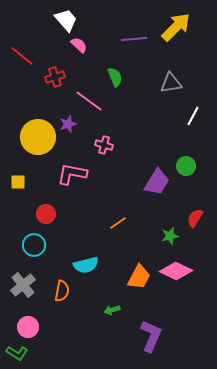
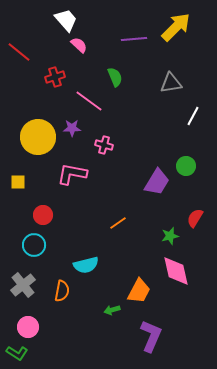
red line: moved 3 px left, 4 px up
purple star: moved 4 px right, 4 px down; rotated 18 degrees clockwise
red circle: moved 3 px left, 1 px down
pink diamond: rotated 52 degrees clockwise
orange trapezoid: moved 14 px down
